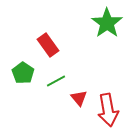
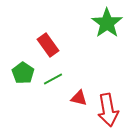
green line: moved 3 px left, 2 px up
red triangle: rotated 36 degrees counterclockwise
